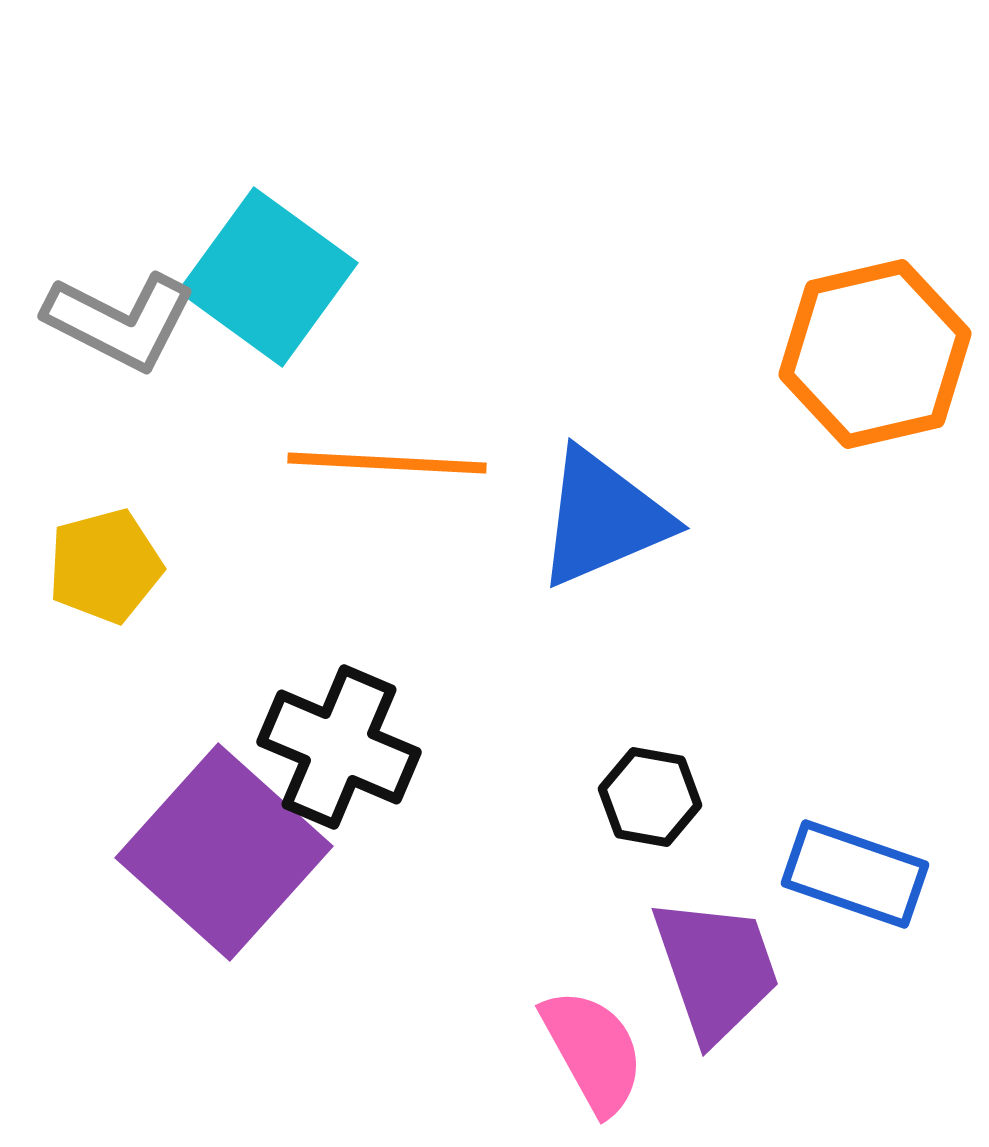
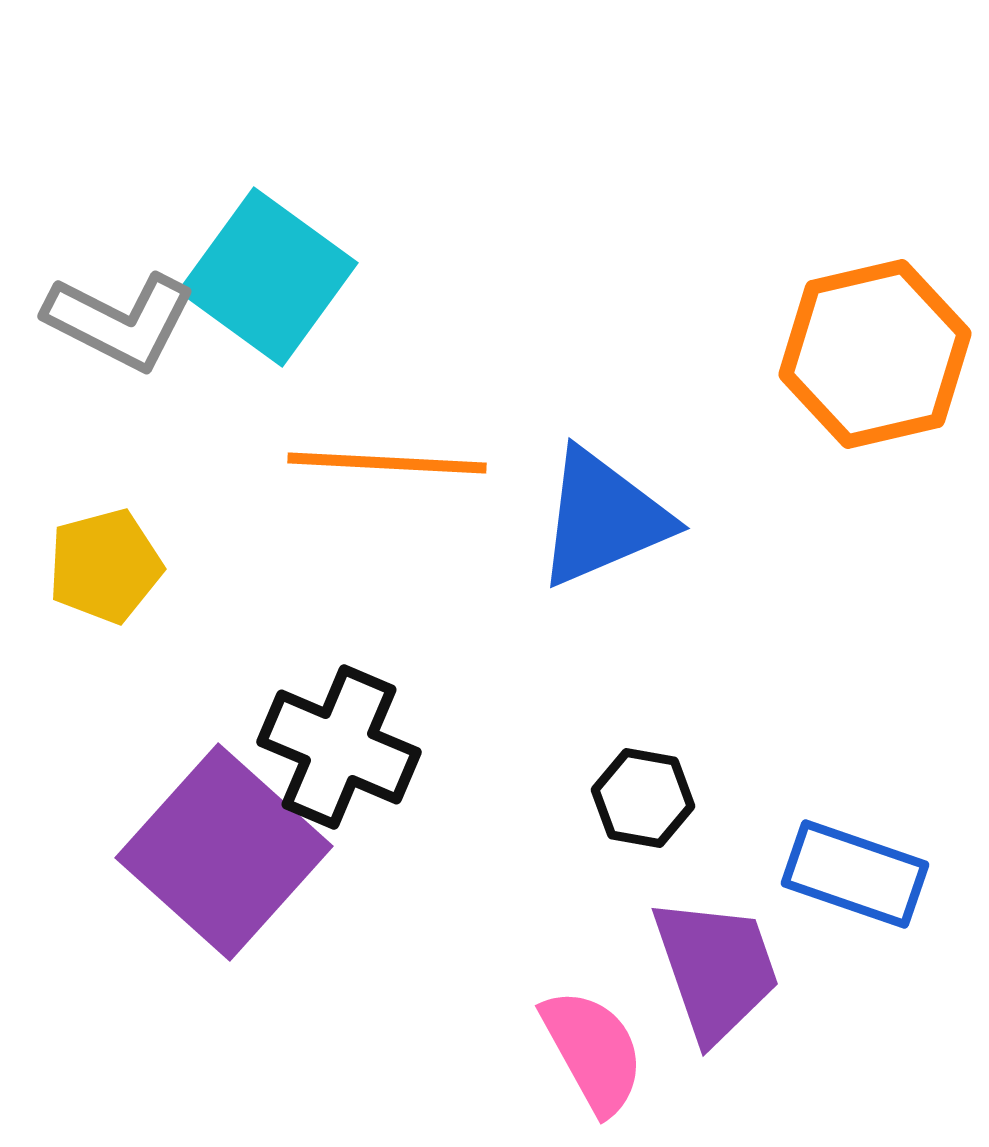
black hexagon: moved 7 px left, 1 px down
